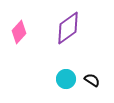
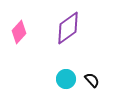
black semicircle: rotated 14 degrees clockwise
